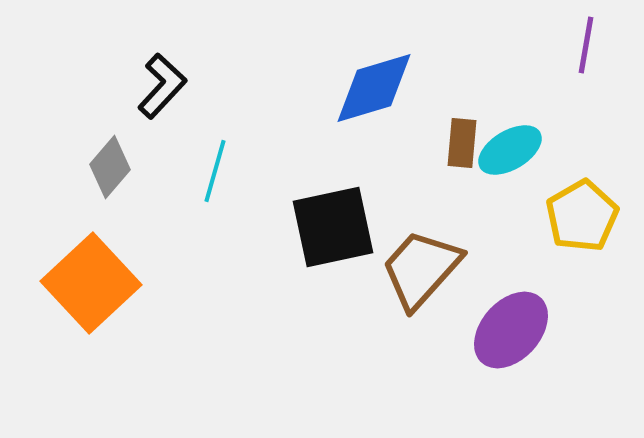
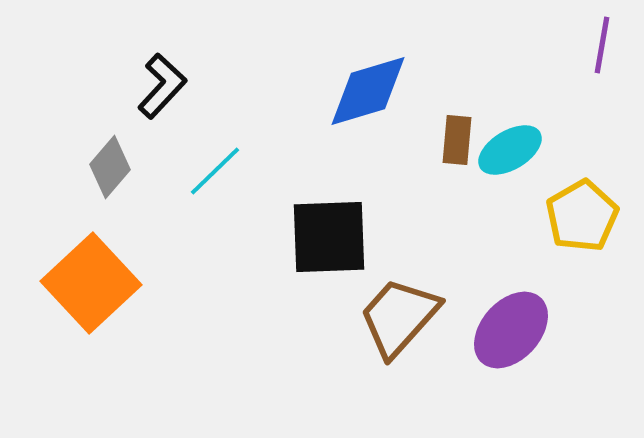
purple line: moved 16 px right
blue diamond: moved 6 px left, 3 px down
brown rectangle: moved 5 px left, 3 px up
cyan line: rotated 30 degrees clockwise
black square: moved 4 px left, 10 px down; rotated 10 degrees clockwise
brown trapezoid: moved 22 px left, 48 px down
